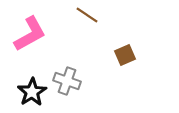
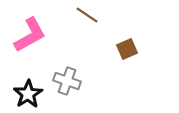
pink L-shape: moved 1 px down
brown square: moved 2 px right, 6 px up
black star: moved 4 px left, 2 px down
